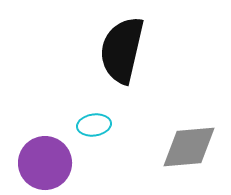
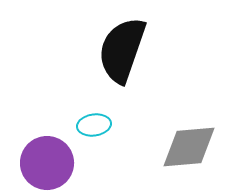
black semicircle: rotated 6 degrees clockwise
purple circle: moved 2 px right
